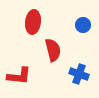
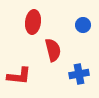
blue cross: rotated 30 degrees counterclockwise
